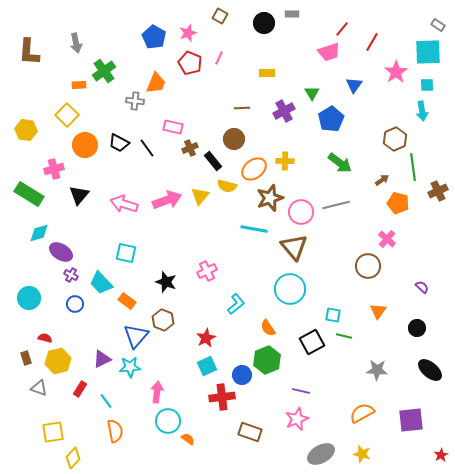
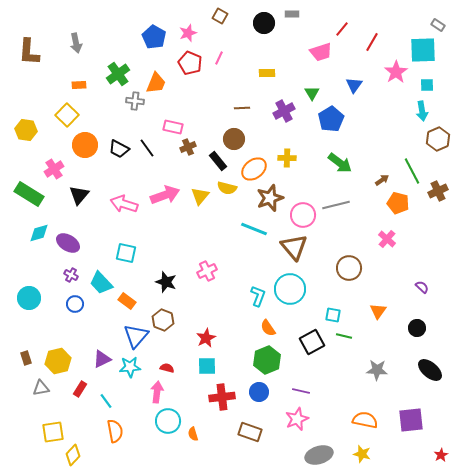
pink trapezoid at (329, 52): moved 8 px left
cyan square at (428, 52): moved 5 px left, 2 px up
green cross at (104, 71): moved 14 px right, 3 px down
brown hexagon at (395, 139): moved 43 px right
black trapezoid at (119, 143): moved 6 px down
brown cross at (190, 148): moved 2 px left, 1 px up
black rectangle at (213, 161): moved 5 px right
yellow cross at (285, 161): moved 2 px right, 3 px up
green line at (413, 167): moved 1 px left, 4 px down; rotated 20 degrees counterclockwise
pink cross at (54, 169): rotated 18 degrees counterclockwise
yellow semicircle at (227, 186): moved 2 px down
pink arrow at (167, 200): moved 2 px left, 5 px up
pink circle at (301, 212): moved 2 px right, 3 px down
cyan line at (254, 229): rotated 12 degrees clockwise
purple ellipse at (61, 252): moved 7 px right, 9 px up
brown circle at (368, 266): moved 19 px left, 2 px down
cyan L-shape at (236, 304): moved 22 px right, 8 px up; rotated 30 degrees counterclockwise
red semicircle at (45, 338): moved 122 px right, 30 px down
cyan square at (207, 366): rotated 24 degrees clockwise
blue circle at (242, 375): moved 17 px right, 17 px down
gray triangle at (39, 388): moved 2 px right; rotated 30 degrees counterclockwise
orange semicircle at (362, 413): moved 3 px right, 7 px down; rotated 40 degrees clockwise
orange semicircle at (188, 439): moved 5 px right, 5 px up; rotated 144 degrees counterclockwise
gray ellipse at (321, 454): moved 2 px left, 1 px down; rotated 12 degrees clockwise
yellow diamond at (73, 458): moved 3 px up
